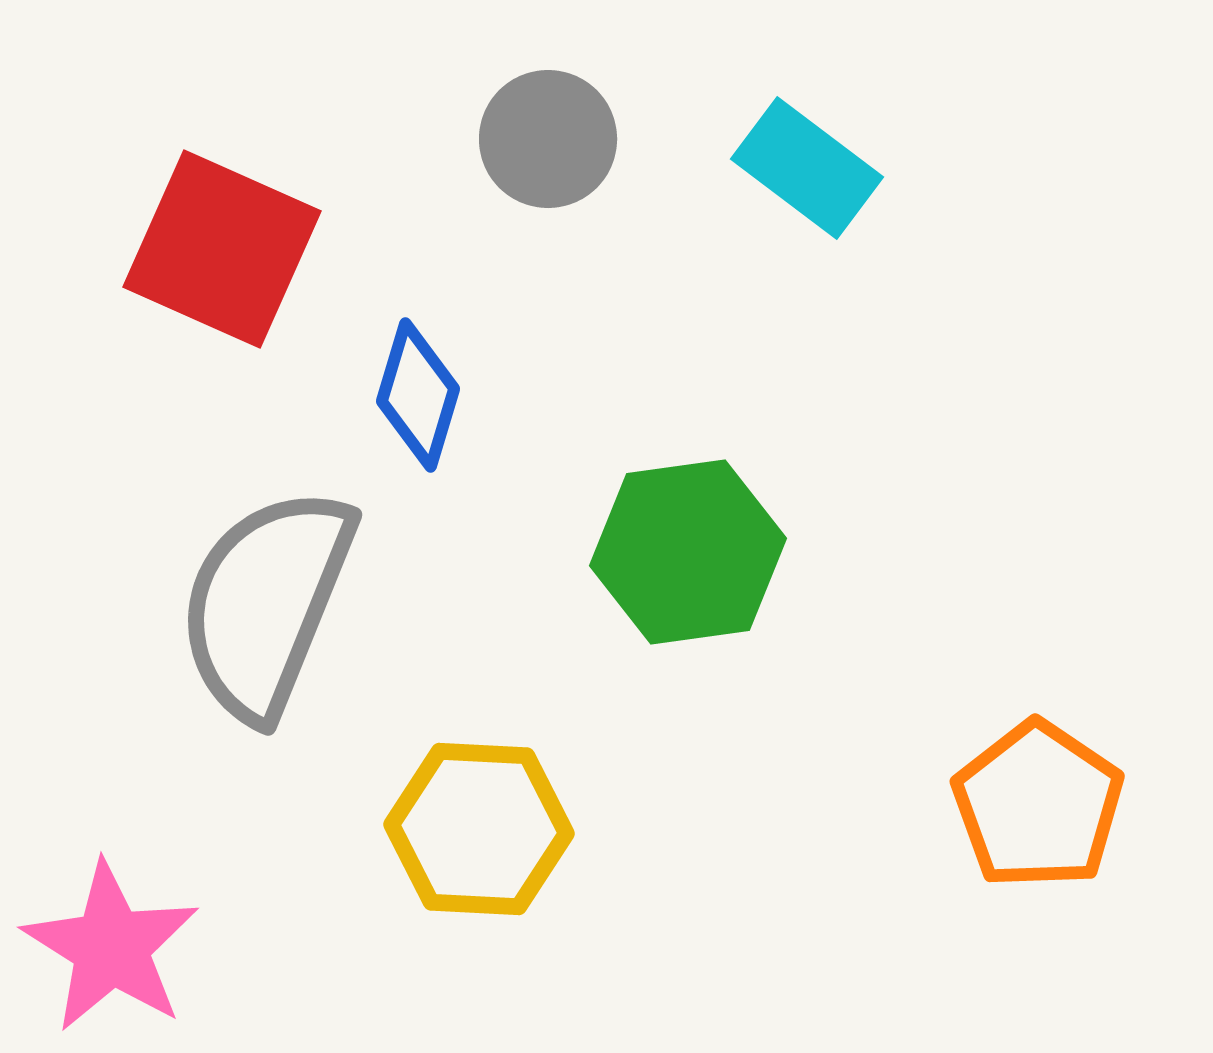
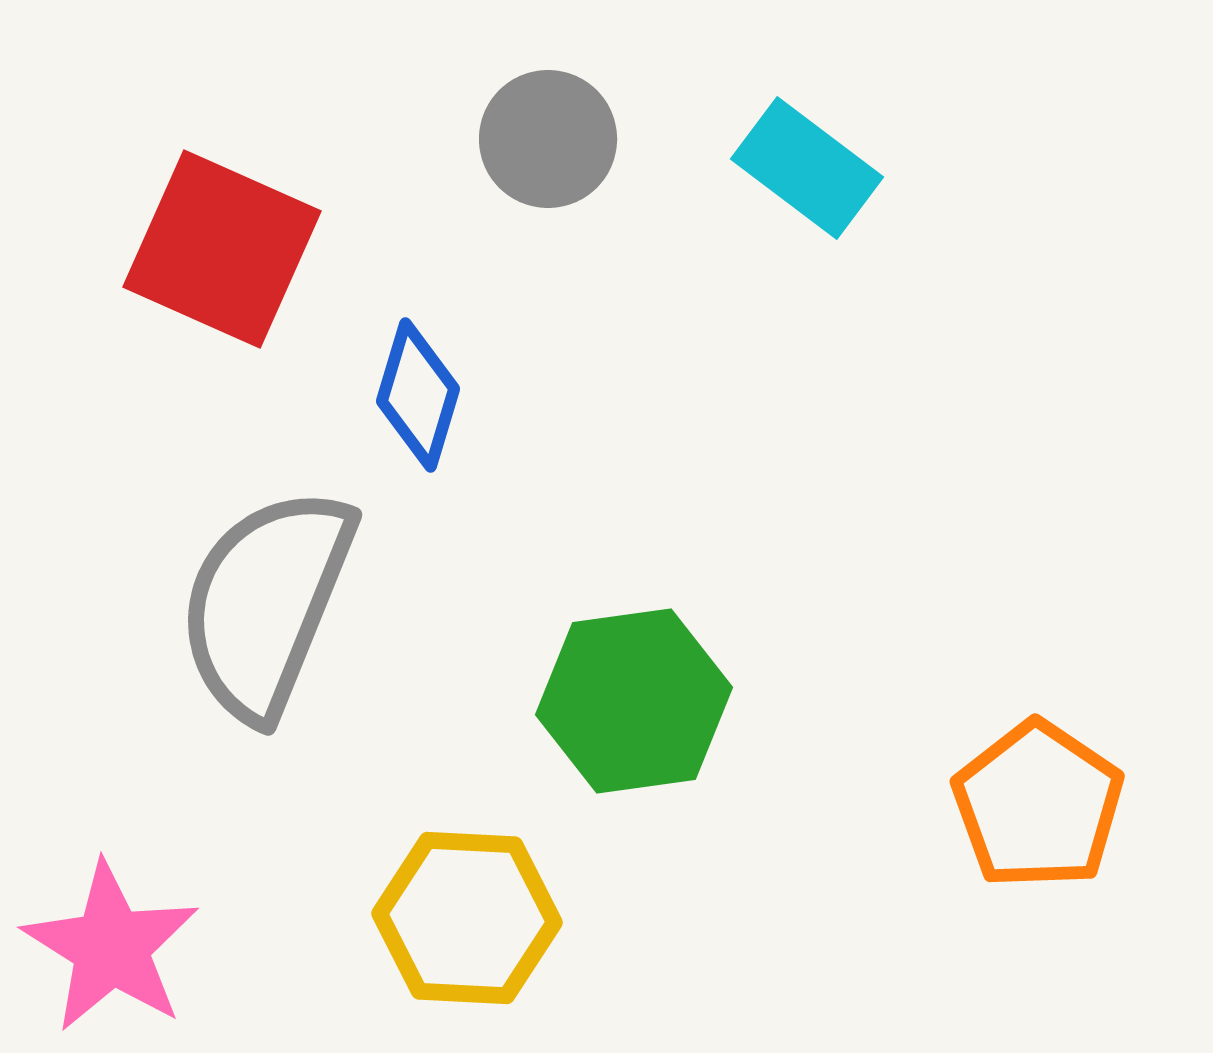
green hexagon: moved 54 px left, 149 px down
yellow hexagon: moved 12 px left, 89 px down
